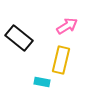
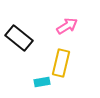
yellow rectangle: moved 3 px down
cyan rectangle: rotated 21 degrees counterclockwise
